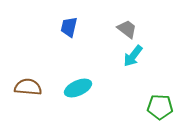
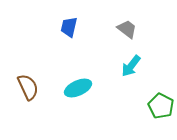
cyan arrow: moved 2 px left, 10 px down
brown semicircle: rotated 60 degrees clockwise
green pentagon: moved 1 px right, 1 px up; rotated 25 degrees clockwise
